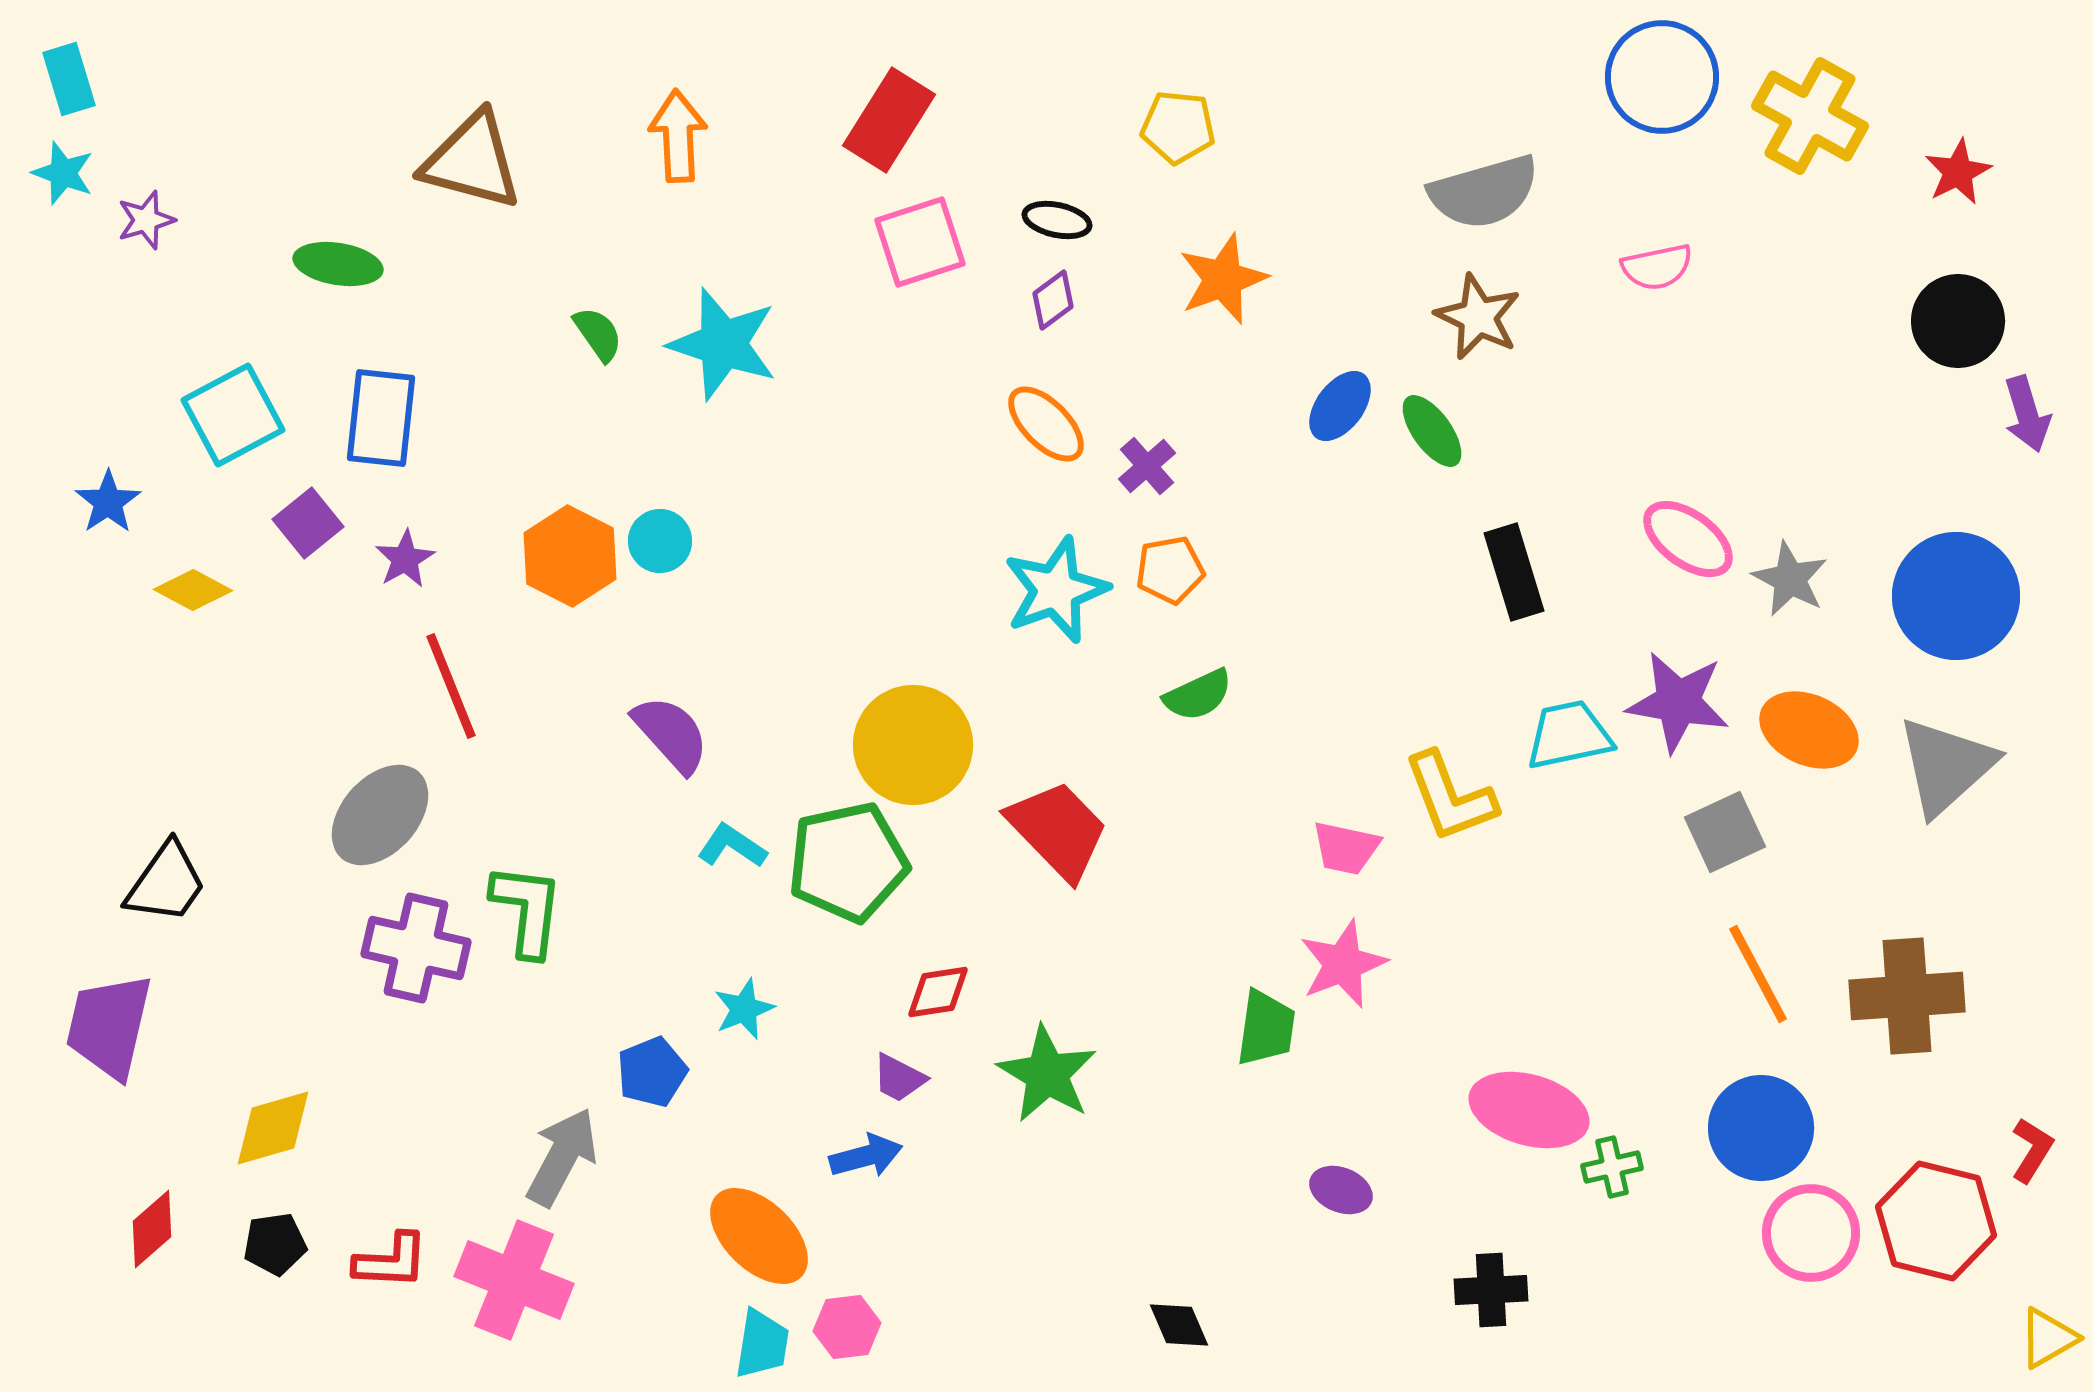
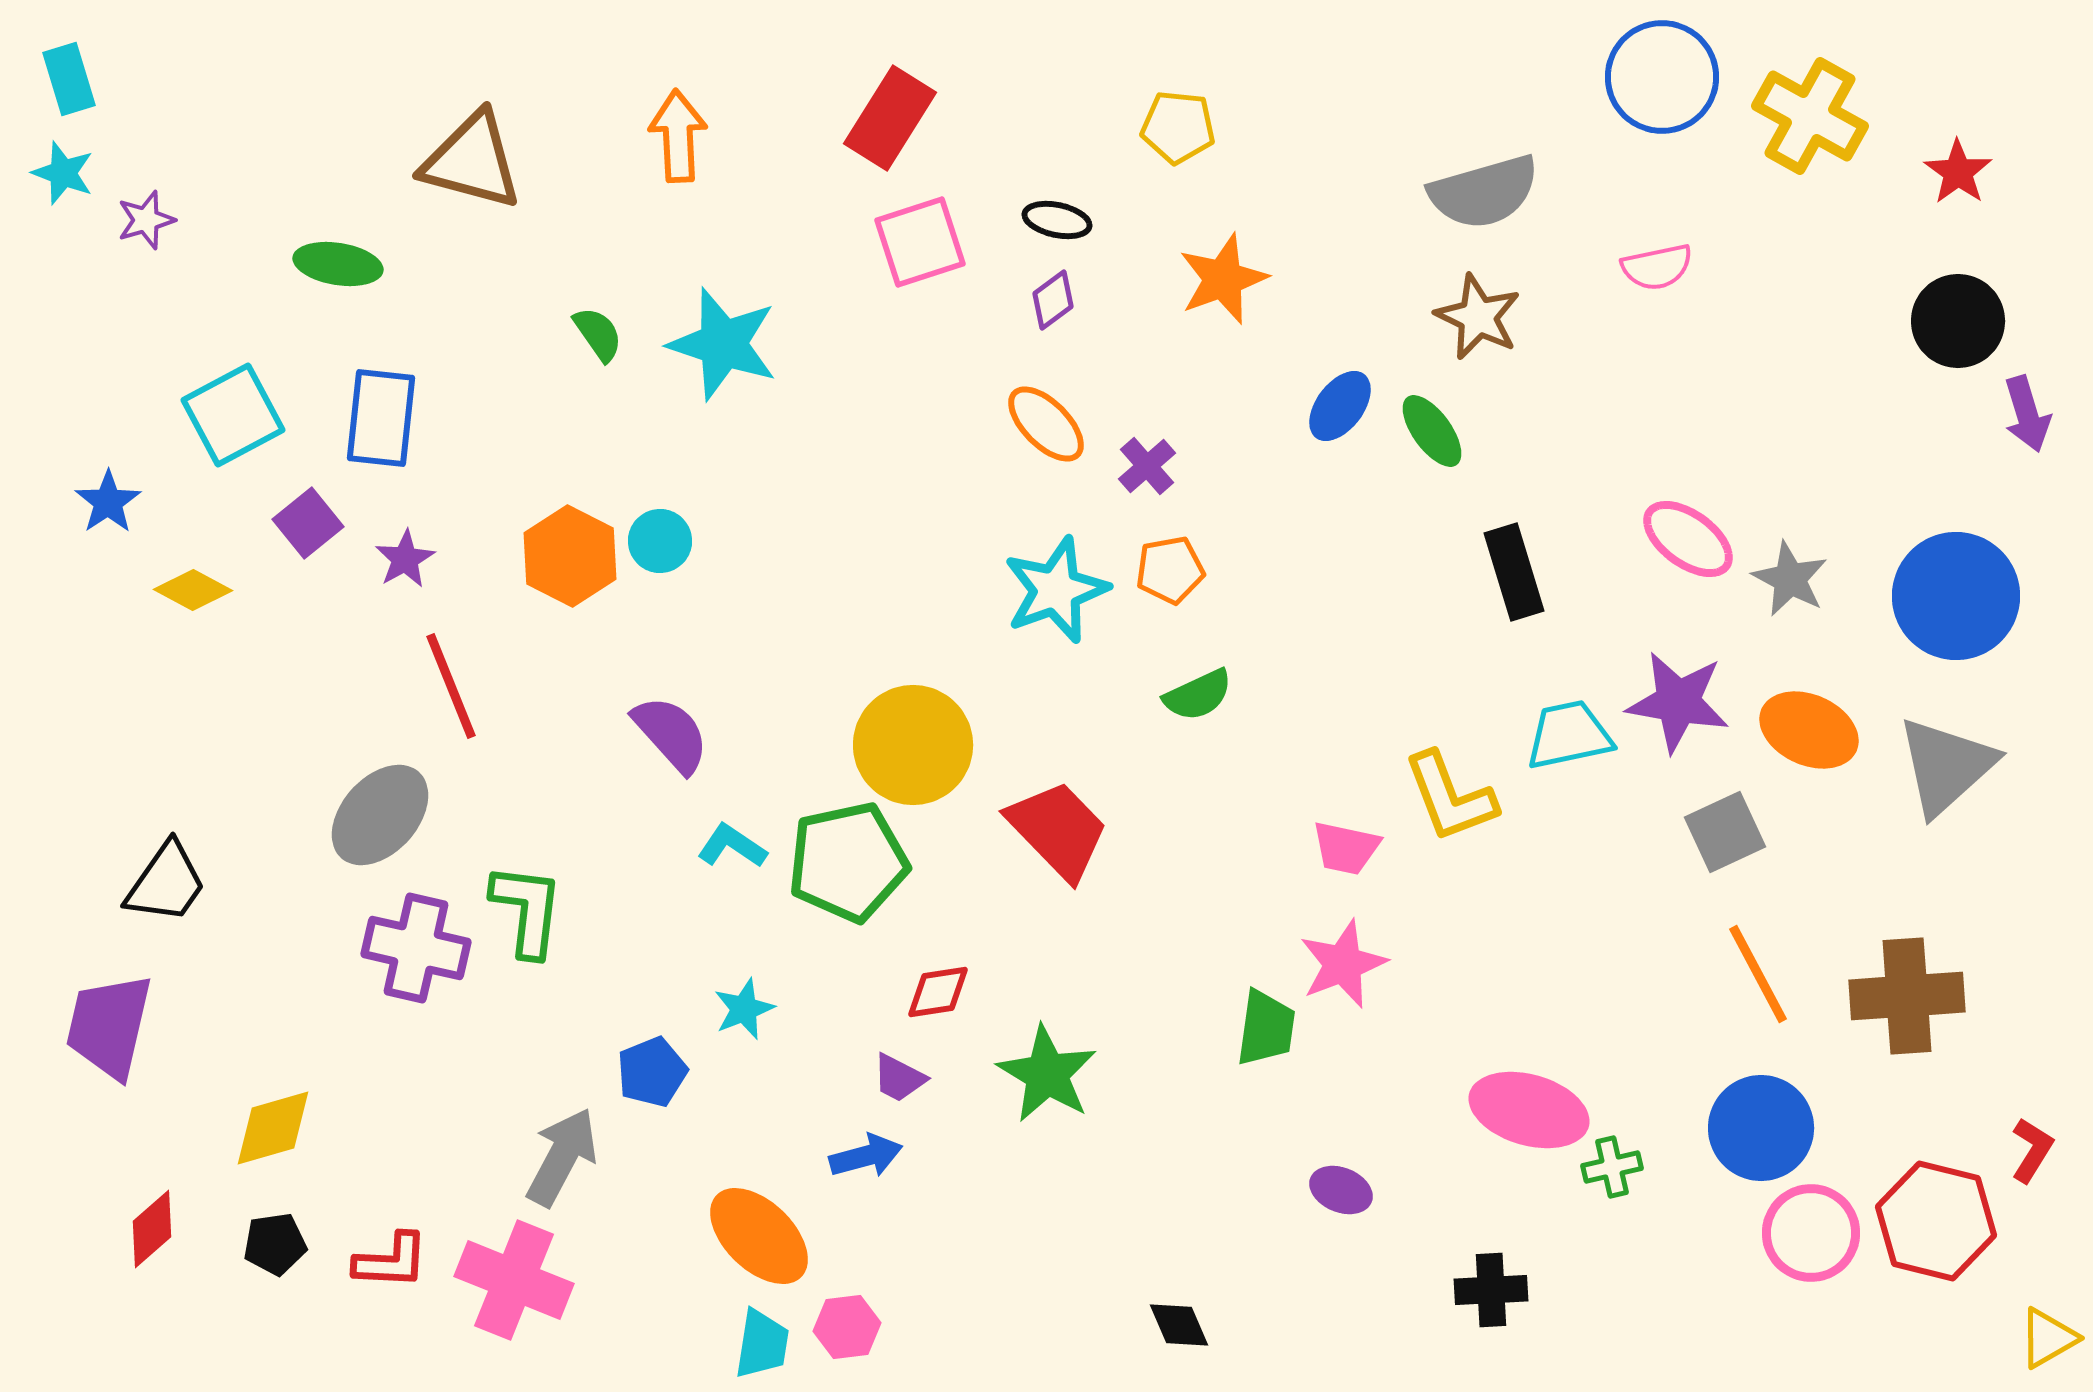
red rectangle at (889, 120): moved 1 px right, 2 px up
red star at (1958, 172): rotated 10 degrees counterclockwise
